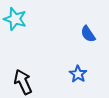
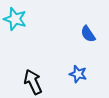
blue star: rotated 18 degrees counterclockwise
black arrow: moved 10 px right
